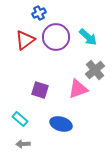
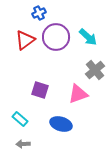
pink triangle: moved 5 px down
